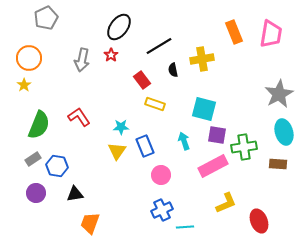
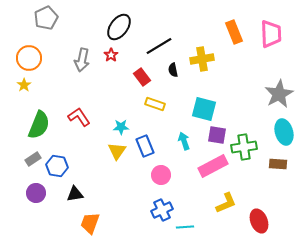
pink trapezoid: rotated 12 degrees counterclockwise
red rectangle: moved 3 px up
